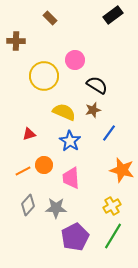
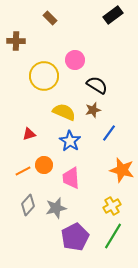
gray star: rotated 15 degrees counterclockwise
